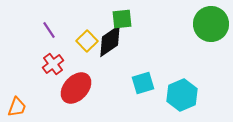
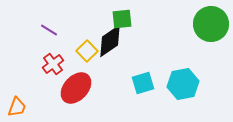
purple line: rotated 24 degrees counterclockwise
yellow square: moved 10 px down
cyan hexagon: moved 1 px right, 11 px up; rotated 12 degrees clockwise
